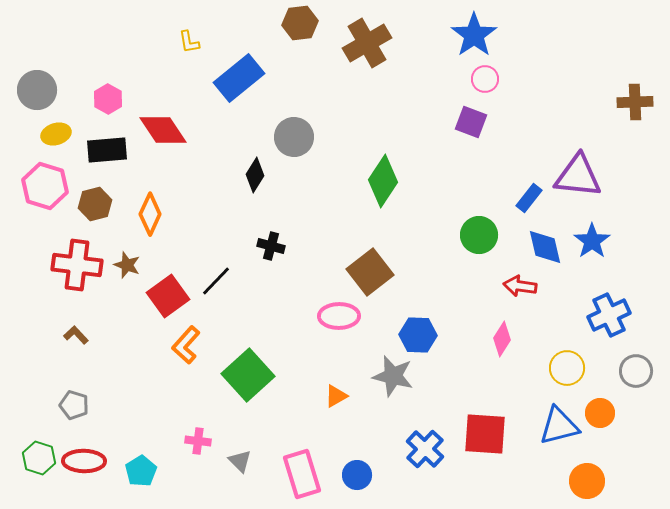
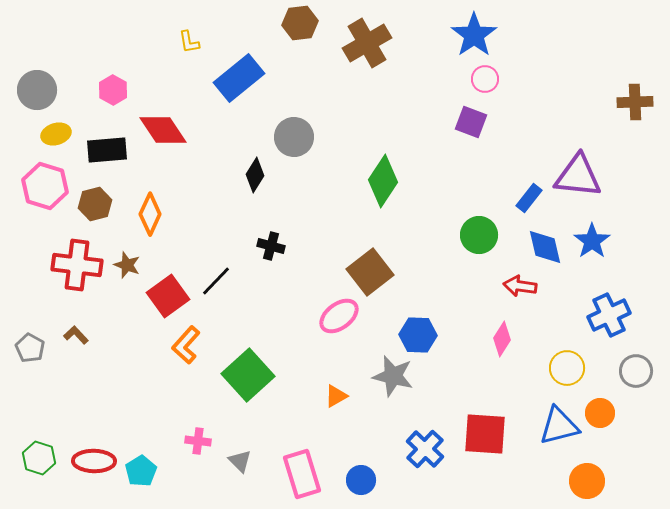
pink hexagon at (108, 99): moved 5 px right, 9 px up
pink ellipse at (339, 316): rotated 36 degrees counterclockwise
gray pentagon at (74, 405): moved 44 px left, 57 px up; rotated 12 degrees clockwise
red ellipse at (84, 461): moved 10 px right
blue circle at (357, 475): moved 4 px right, 5 px down
